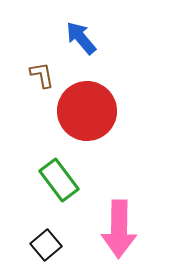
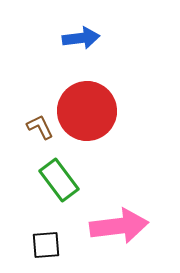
blue arrow: rotated 123 degrees clockwise
brown L-shape: moved 2 px left, 52 px down; rotated 16 degrees counterclockwise
pink arrow: moved 3 px up; rotated 98 degrees counterclockwise
black square: rotated 36 degrees clockwise
